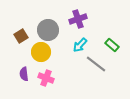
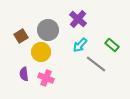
purple cross: rotated 30 degrees counterclockwise
